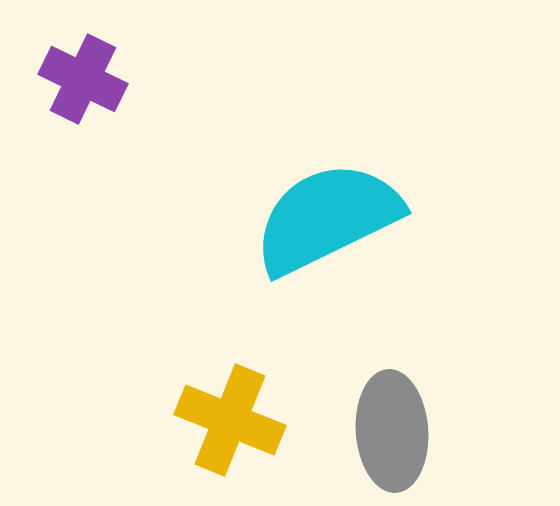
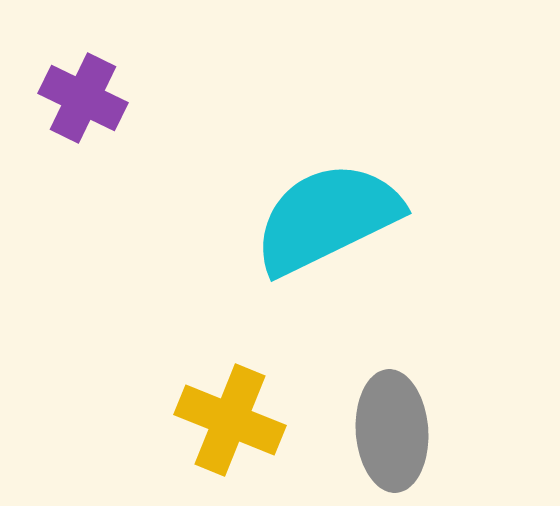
purple cross: moved 19 px down
